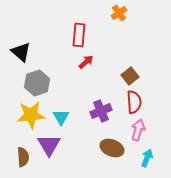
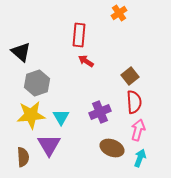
red arrow: moved 1 px up; rotated 105 degrees counterclockwise
purple cross: moved 1 px left, 1 px down
cyan arrow: moved 7 px left
